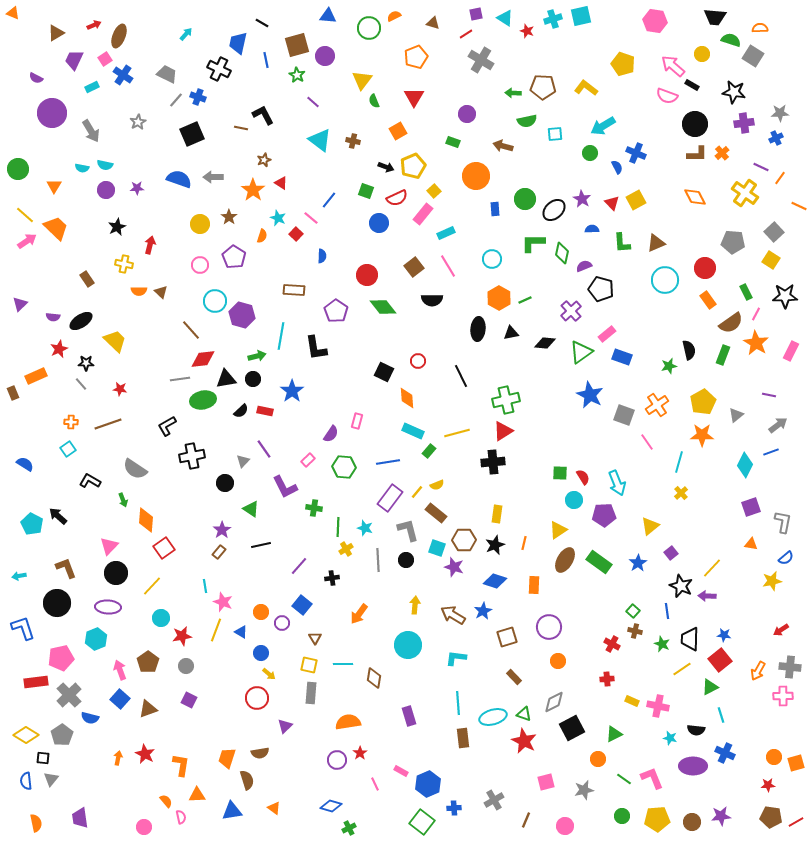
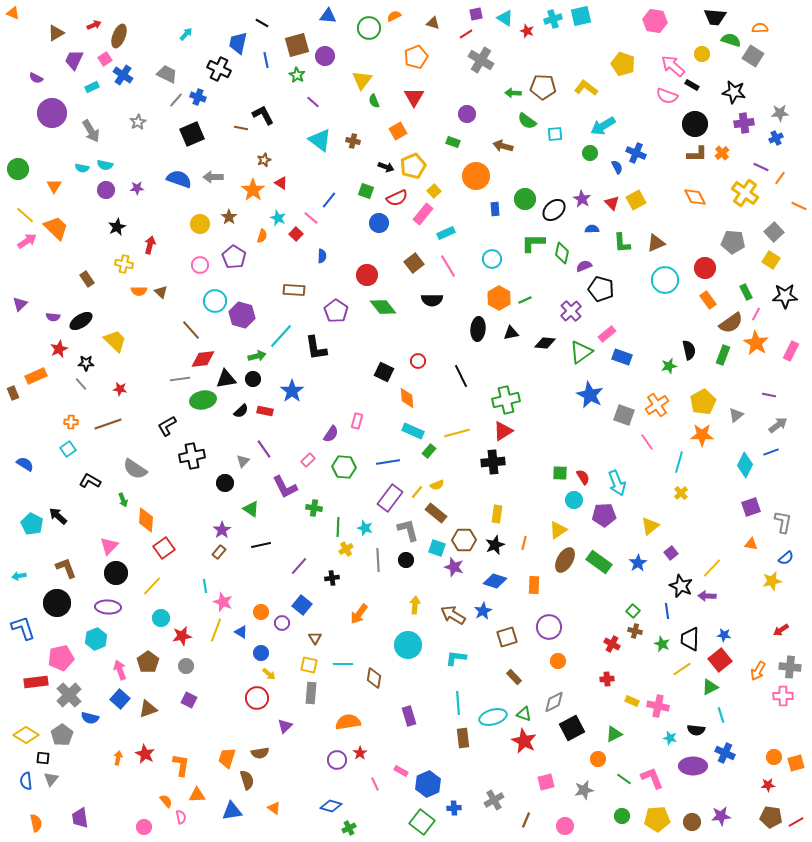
green semicircle at (527, 121): rotated 48 degrees clockwise
brown square at (414, 267): moved 4 px up
cyan line at (281, 336): rotated 32 degrees clockwise
